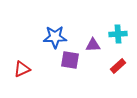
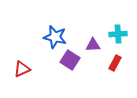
blue star: rotated 15 degrees clockwise
purple square: rotated 24 degrees clockwise
red rectangle: moved 3 px left, 3 px up; rotated 21 degrees counterclockwise
